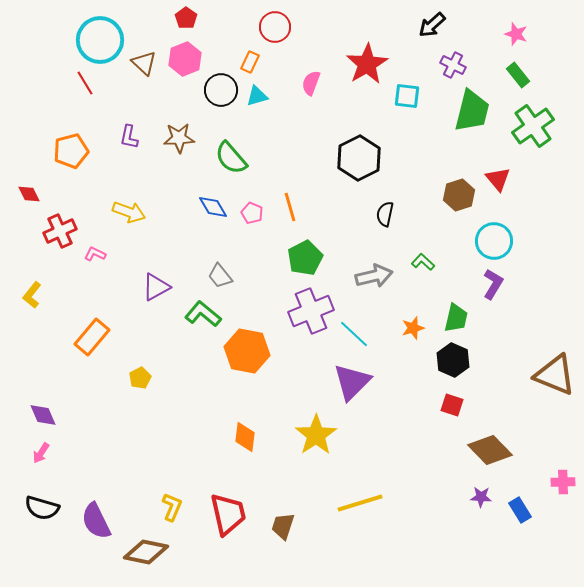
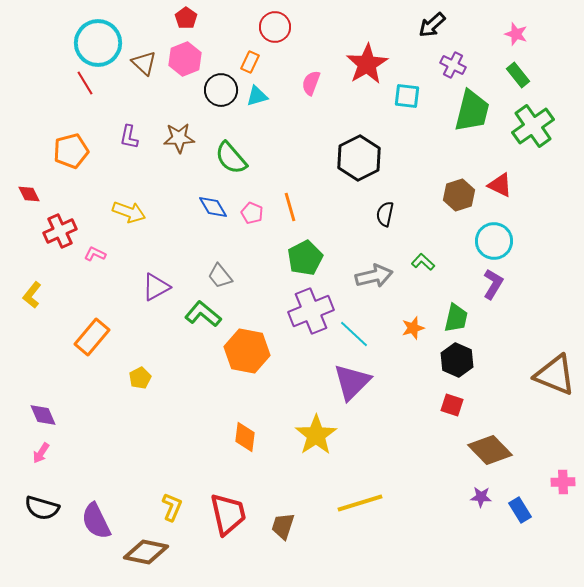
cyan circle at (100, 40): moved 2 px left, 3 px down
red triangle at (498, 179): moved 2 px right, 6 px down; rotated 24 degrees counterclockwise
black hexagon at (453, 360): moved 4 px right
